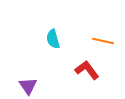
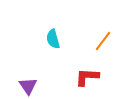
orange line: rotated 65 degrees counterclockwise
red L-shape: moved 7 px down; rotated 50 degrees counterclockwise
